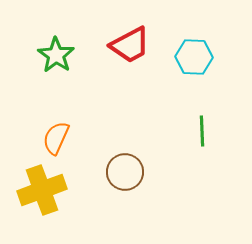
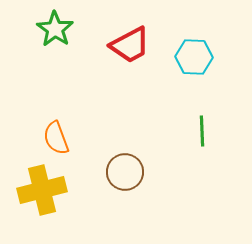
green star: moved 1 px left, 26 px up
orange semicircle: rotated 44 degrees counterclockwise
yellow cross: rotated 6 degrees clockwise
